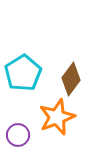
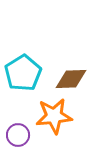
brown diamond: rotated 52 degrees clockwise
orange star: moved 3 px left, 1 px up; rotated 15 degrees clockwise
